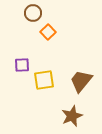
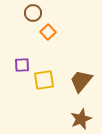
brown star: moved 9 px right, 3 px down
